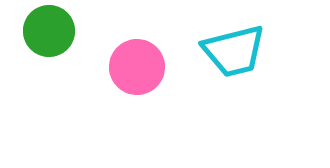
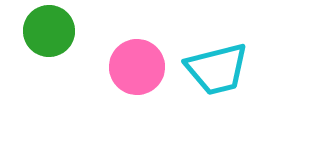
cyan trapezoid: moved 17 px left, 18 px down
